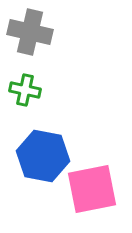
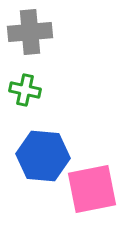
gray cross: rotated 18 degrees counterclockwise
blue hexagon: rotated 6 degrees counterclockwise
